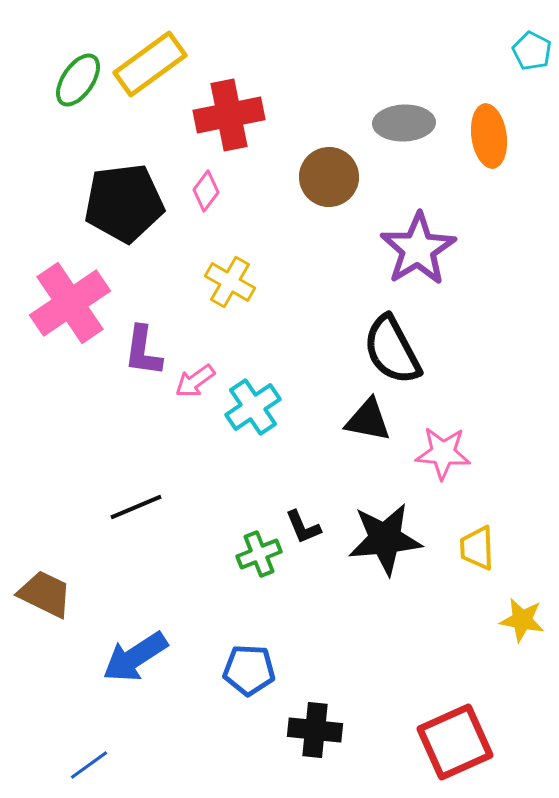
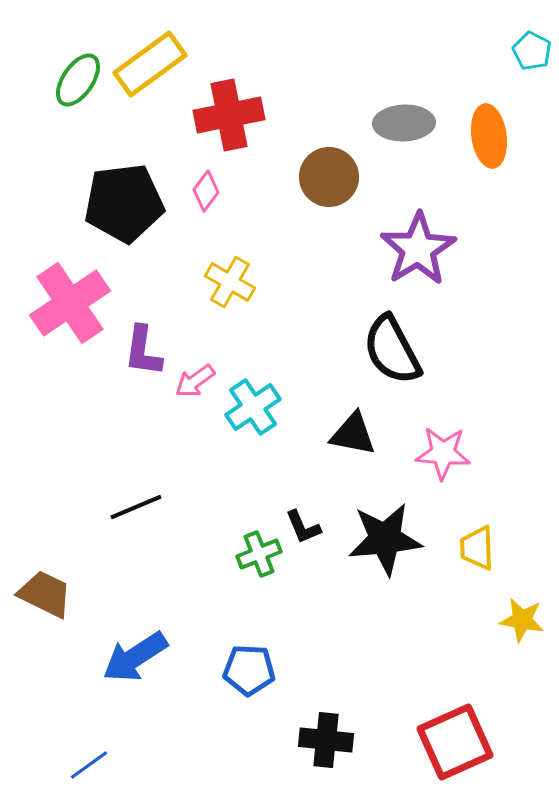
black triangle: moved 15 px left, 14 px down
black cross: moved 11 px right, 10 px down
